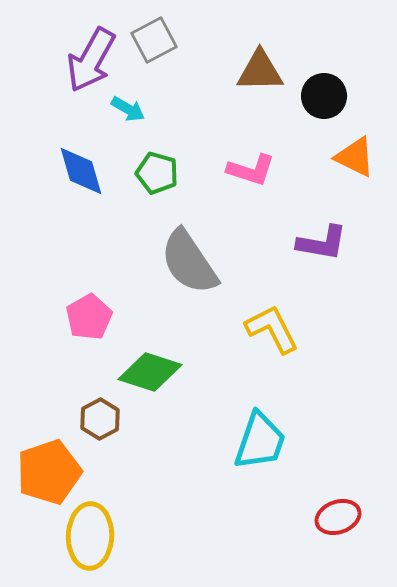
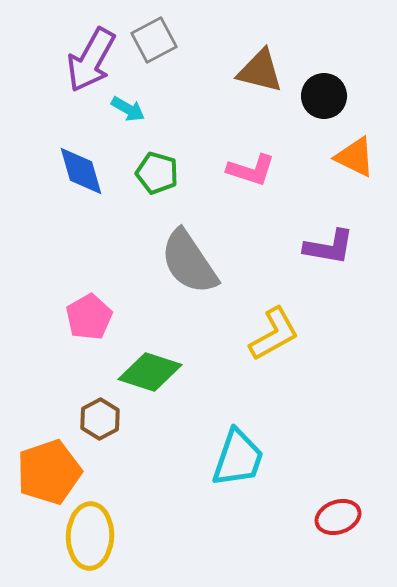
brown triangle: rotated 15 degrees clockwise
purple L-shape: moved 7 px right, 4 px down
yellow L-shape: moved 2 px right, 5 px down; rotated 88 degrees clockwise
cyan trapezoid: moved 22 px left, 17 px down
